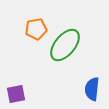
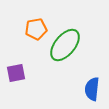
purple square: moved 21 px up
